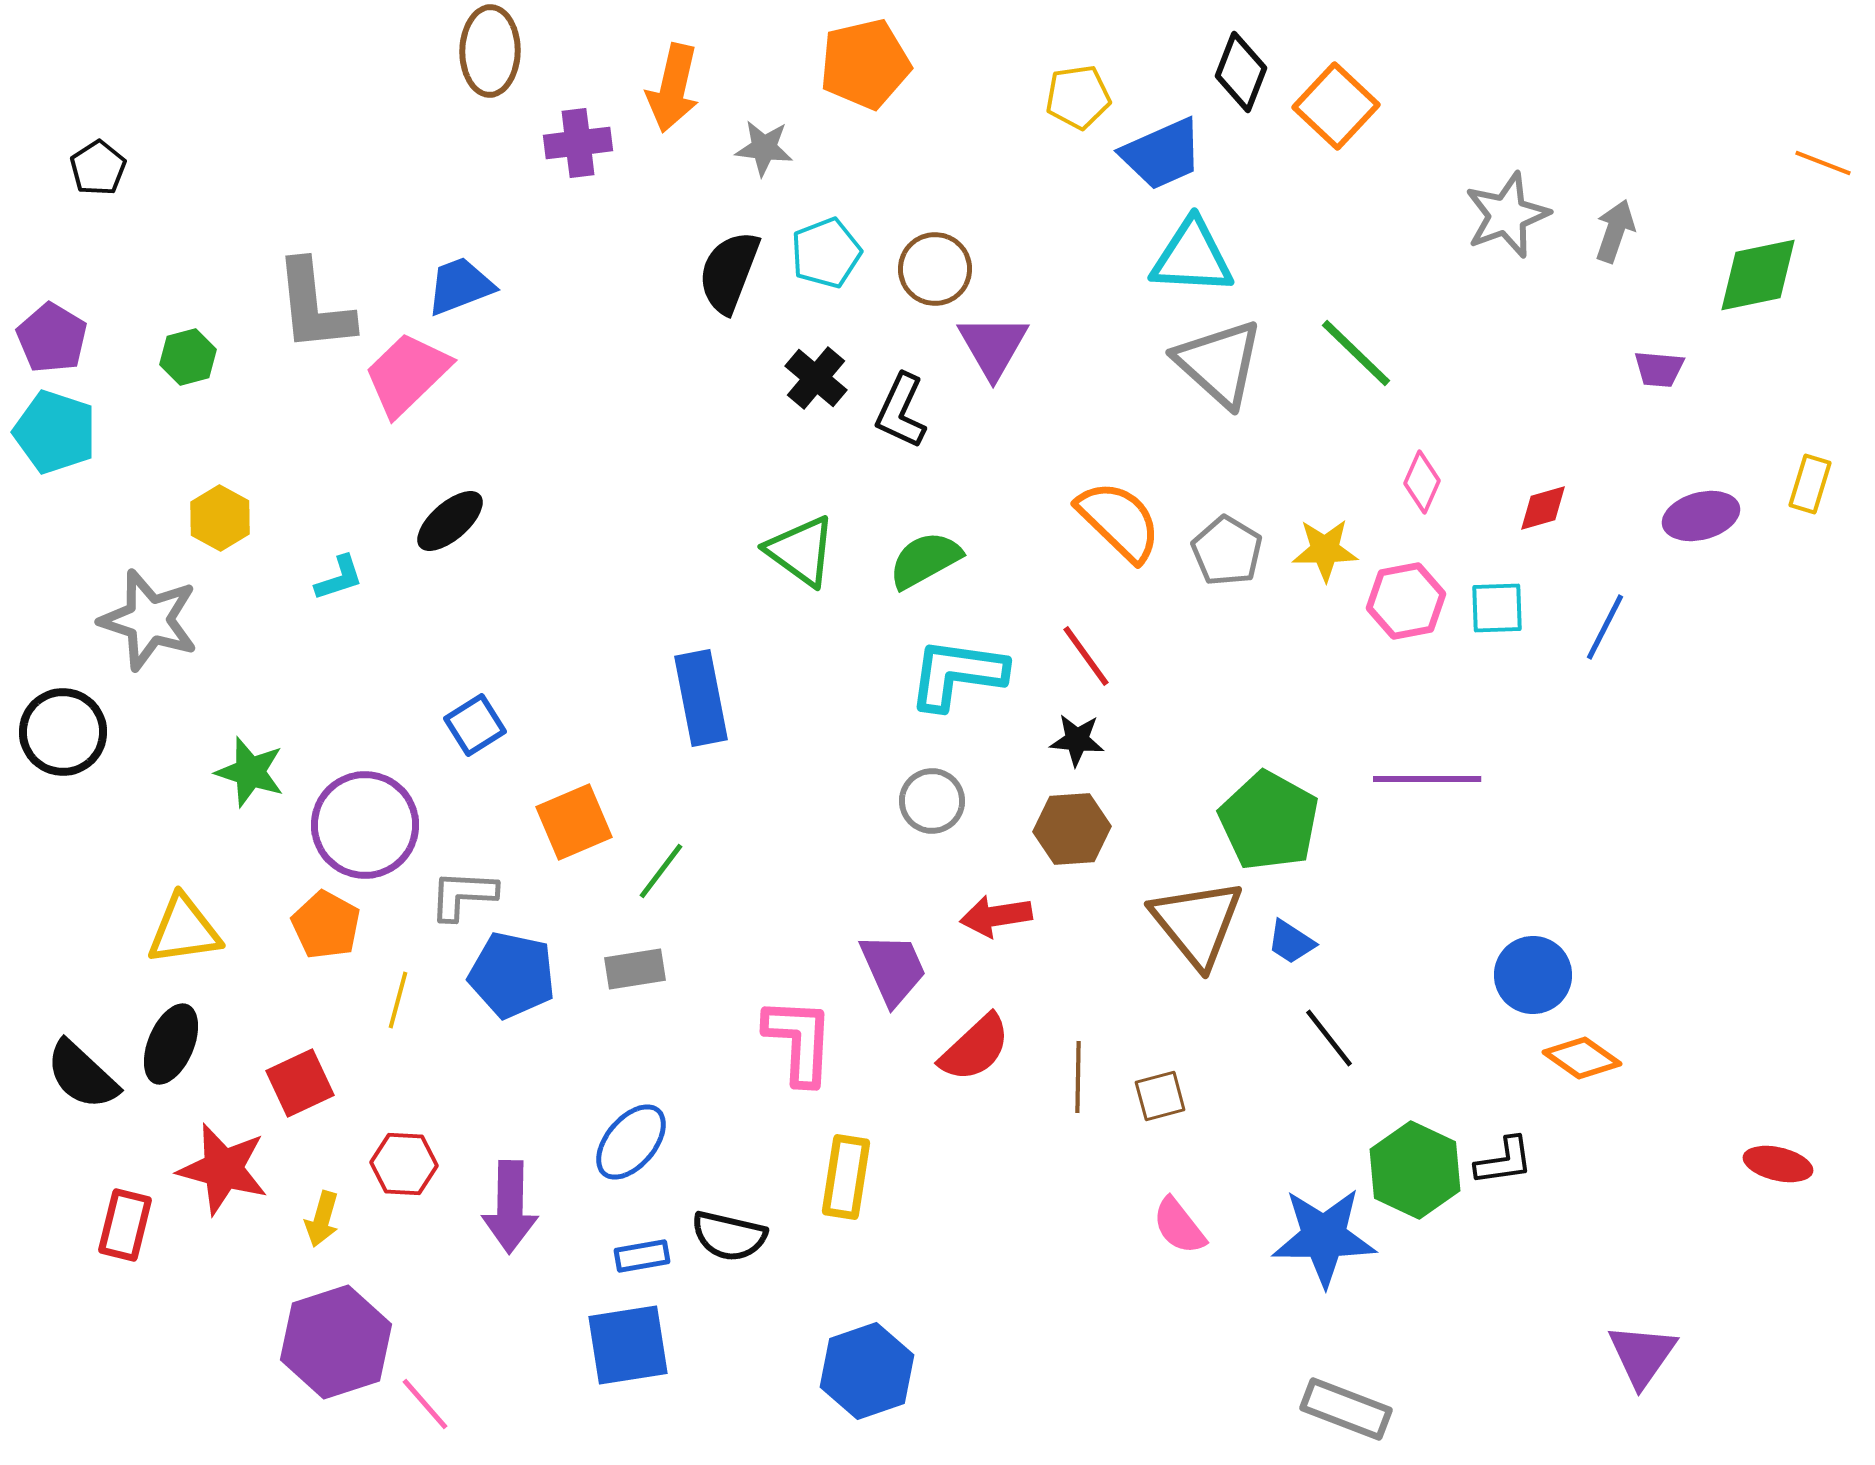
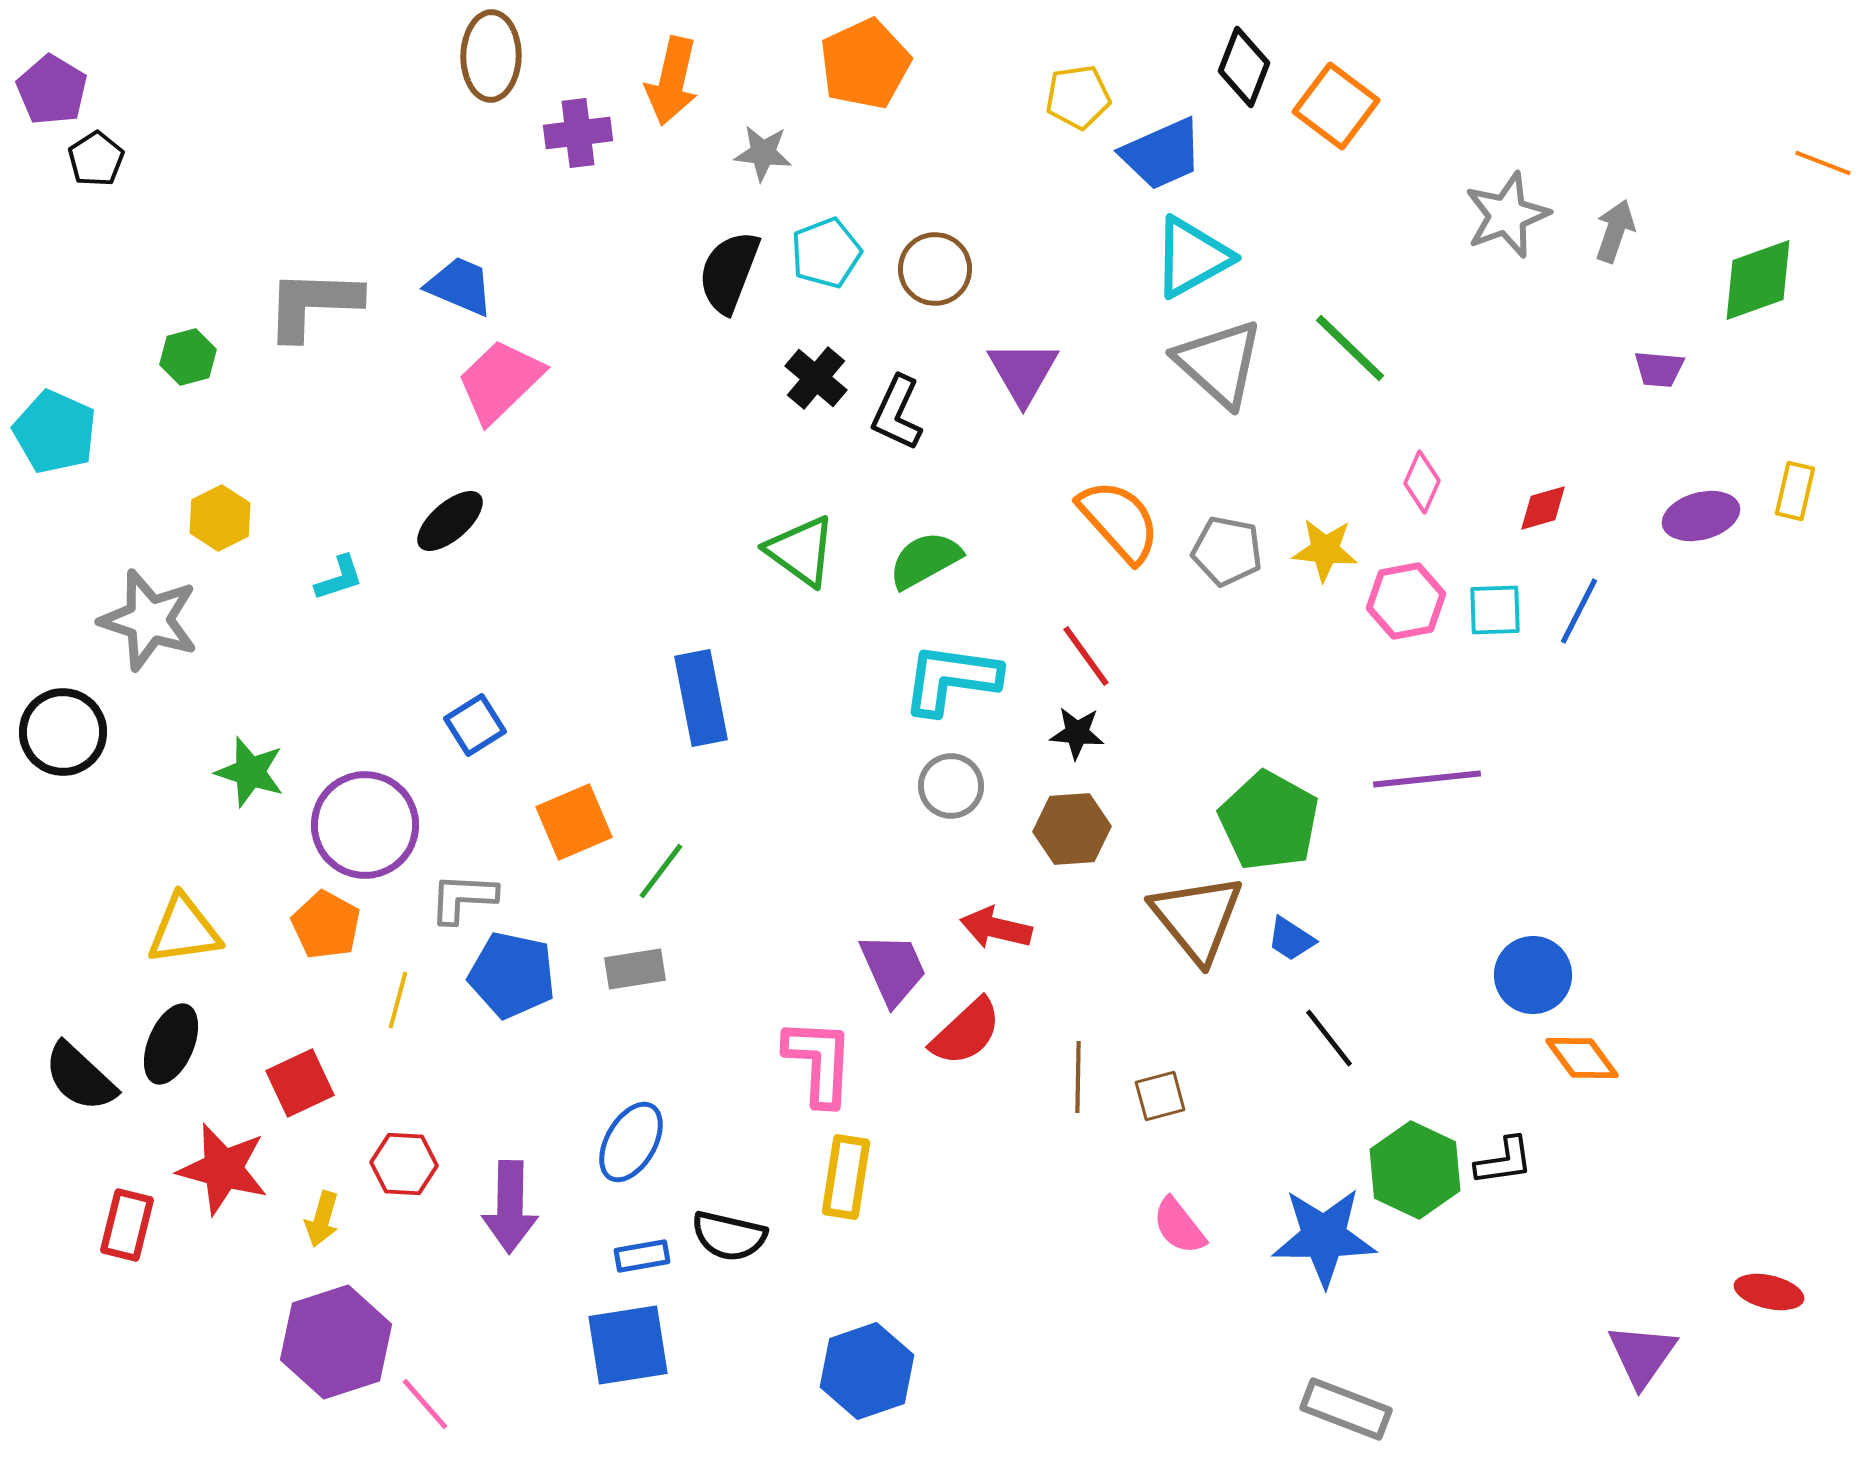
brown ellipse at (490, 51): moved 1 px right, 5 px down
orange pentagon at (865, 64): rotated 12 degrees counterclockwise
black diamond at (1241, 72): moved 3 px right, 5 px up
orange arrow at (673, 88): moved 1 px left, 7 px up
orange square at (1336, 106): rotated 6 degrees counterclockwise
purple cross at (578, 143): moved 10 px up
gray star at (764, 148): moved 1 px left, 5 px down
black pentagon at (98, 168): moved 2 px left, 9 px up
cyan triangle at (1192, 257): rotated 32 degrees counterclockwise
green diamond at (1758, 275): moved 5 px down; rotated 8 degrees counterclockwise
blue trapezoid at (460, 286): rotated 44 degrees clockwise
gray L-shape at (314, 306): moved 1 px left, 2 px up; rotated 98 degrees clockwise
purple pentagon at (52, 338): moved 248 px up
purple triangle at (993, 346): moved 30 px right, 26 px down
green line at (1356, 353): moved 6 px left, 5 px up
pink trapezoid at (407, 374): moved 93 px right, 7 px down
black L-shape at (901, 411): moved 4 px left, 2 px down
cyan pentagon at (55, 432): rotated 6 degrees clockwise
yellow rectangle at (1810, 484): moved 15 px left, 7 px down; rotated 4 degrees counterclockwise
yellow hexagon at (220, 518): rotated 4 degrees clockwise
orange semicircle at (1119, 521): rotated 4 degrees clockwise
yellow star at (1325, 550): rotated 6 degrees clockwise
gray pentagon at (1227, 551): rotated 20 degrees counterclockwise
cyan square at (1497, 608): moved 2 px left, 2 px down
blue line at (1605, 627): moved 26 px left, 16 px up
cyan L-shape at (957, 674): moved 6 px left, 5 px down
black star at (1077, 740): moved 7 px up
purple line at (1427, 779): rotated 6 degrees counterclockwise
gray circle at (932, 801): moved 19 px right, 15 px up
gray L-shape at (463, 895): moved 3 px down
red arrow at (996, 916): moved 12 px down; rotated 22 degrees clockwise
brown triangle at (1197, 923): moved 5 px up
blue trapezoid at (1291, 942): moved 3 px up
pink L-shape at (799, 1041): moved 20 px right, 21 px down
red semicircle at (975, 1048): moved 9 px left, 16 px up
orange diamond at (1582, 1058): rotated 18 degrees clockwise
black semicircle at (82, 1075): moved 2 px left, 2 px down
blue ellipse at (631, 1142): rotated 10 degrees counterclockwise
red ellipse at (1778, 1164): moved 9 px left, 128 px down
red rectangle at (125, 1225): moved 2 px right
